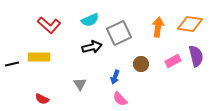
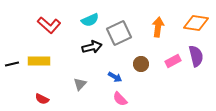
orange diamond: moved 6 px right, 1 px up
yellow rectangle: moved 4 px down
blue arrow: rotated 80 degrees counterclockwise
gray triangle: rotated 16 degrees clockwise
